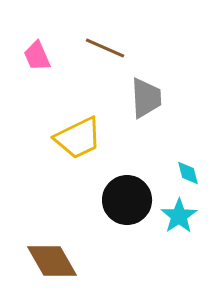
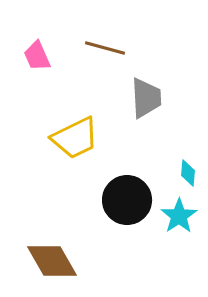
brown line: rotated 9 degrees counterclockwise
yellow trapezoid: moved 3 px left
cyan diamond: rotated 20 degrees clockwise
